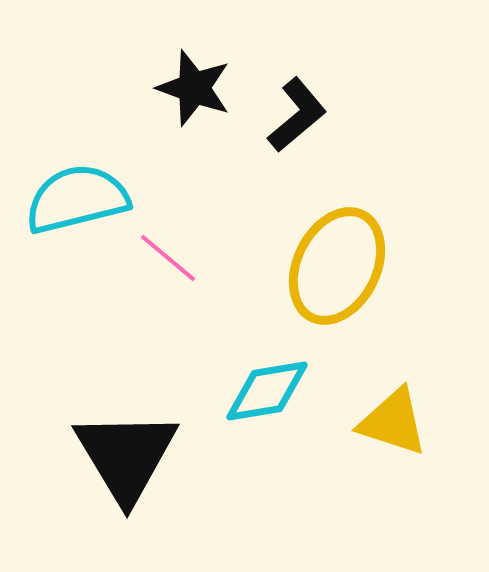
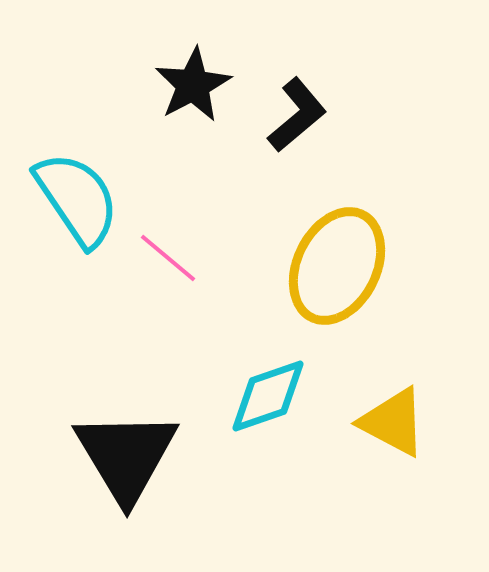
black star: moved 1 px left, 3 px up; rotated 24 degrees clockwise
cyan semicircle: rotated 70 degrees clockwise
cyan diamond: moved 1 px right, 5 px down; rotated 10 degrees counterclockwise
yellow triangle: rotated 10 degrees clockwise
